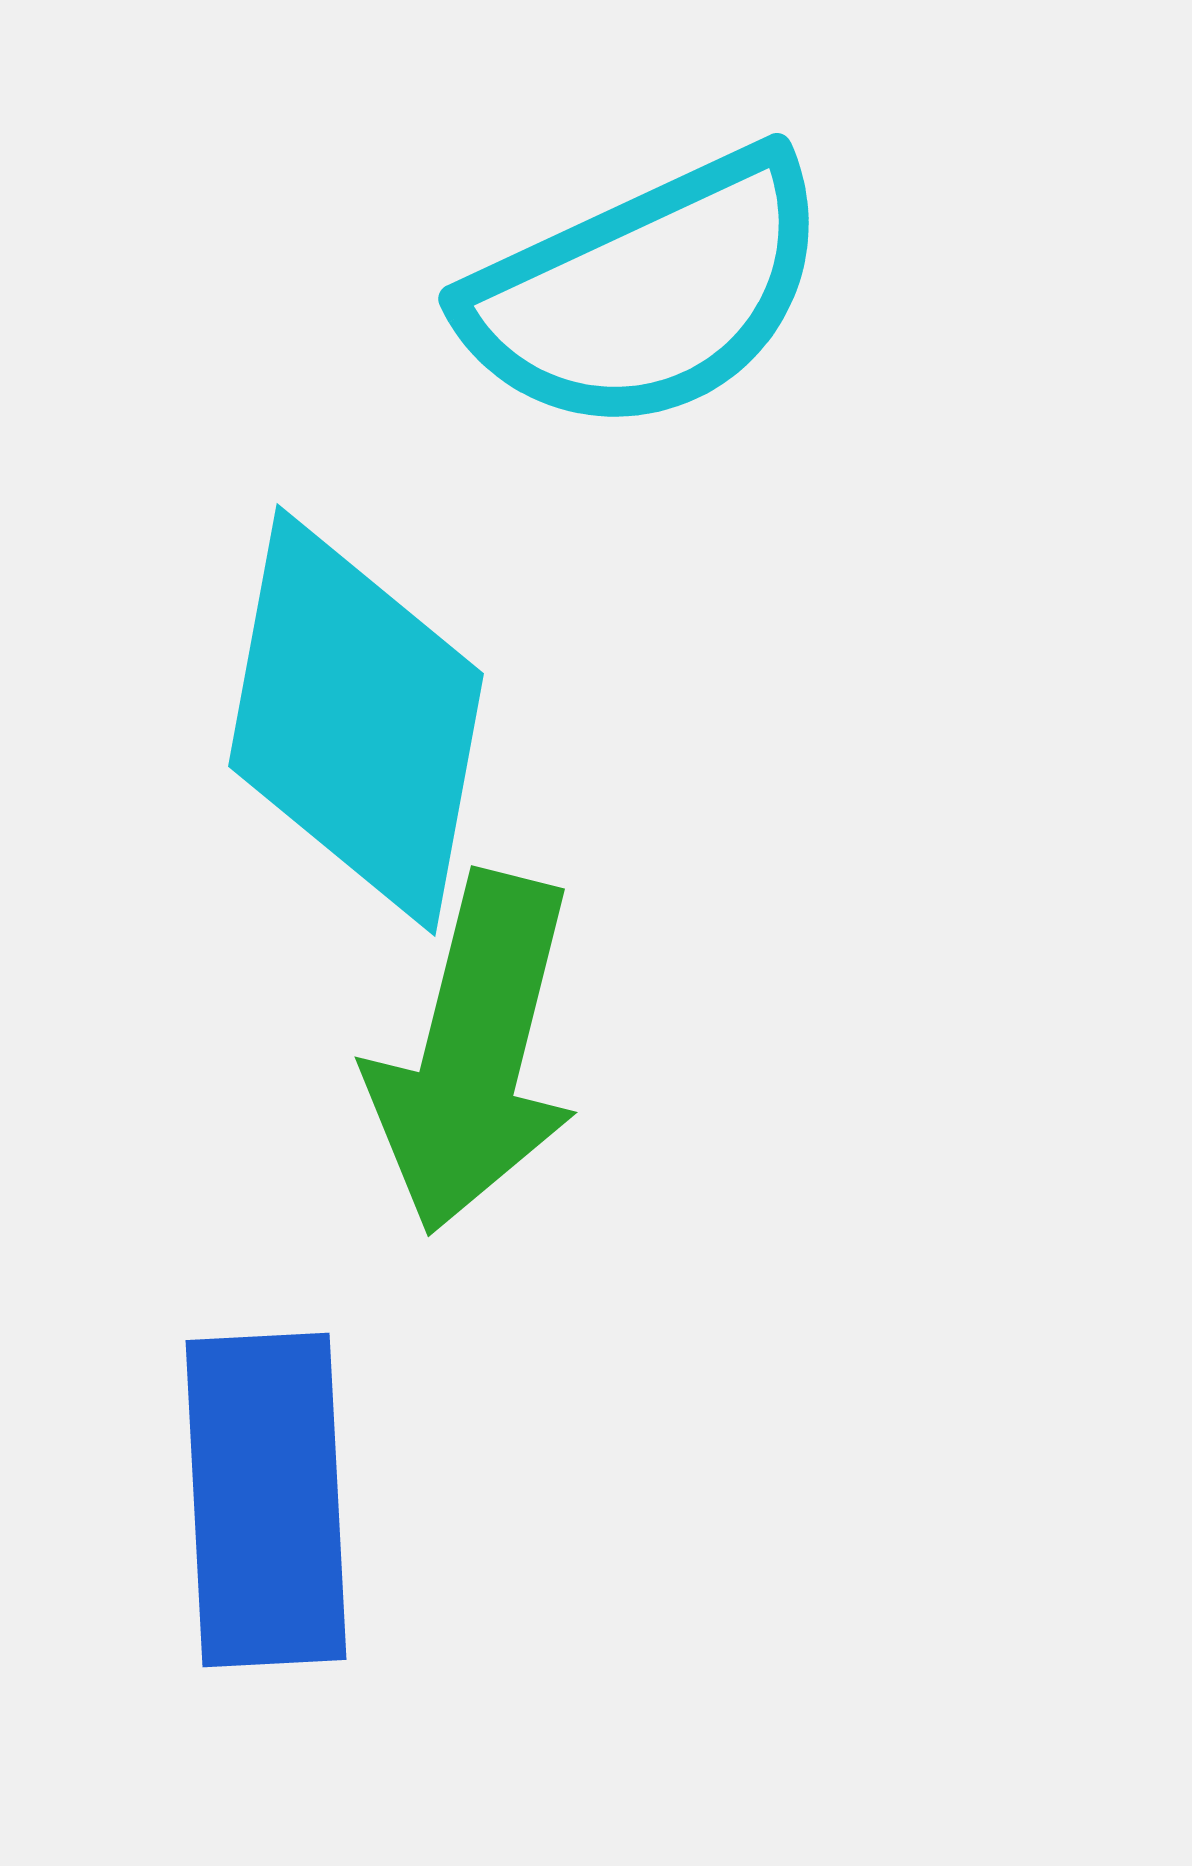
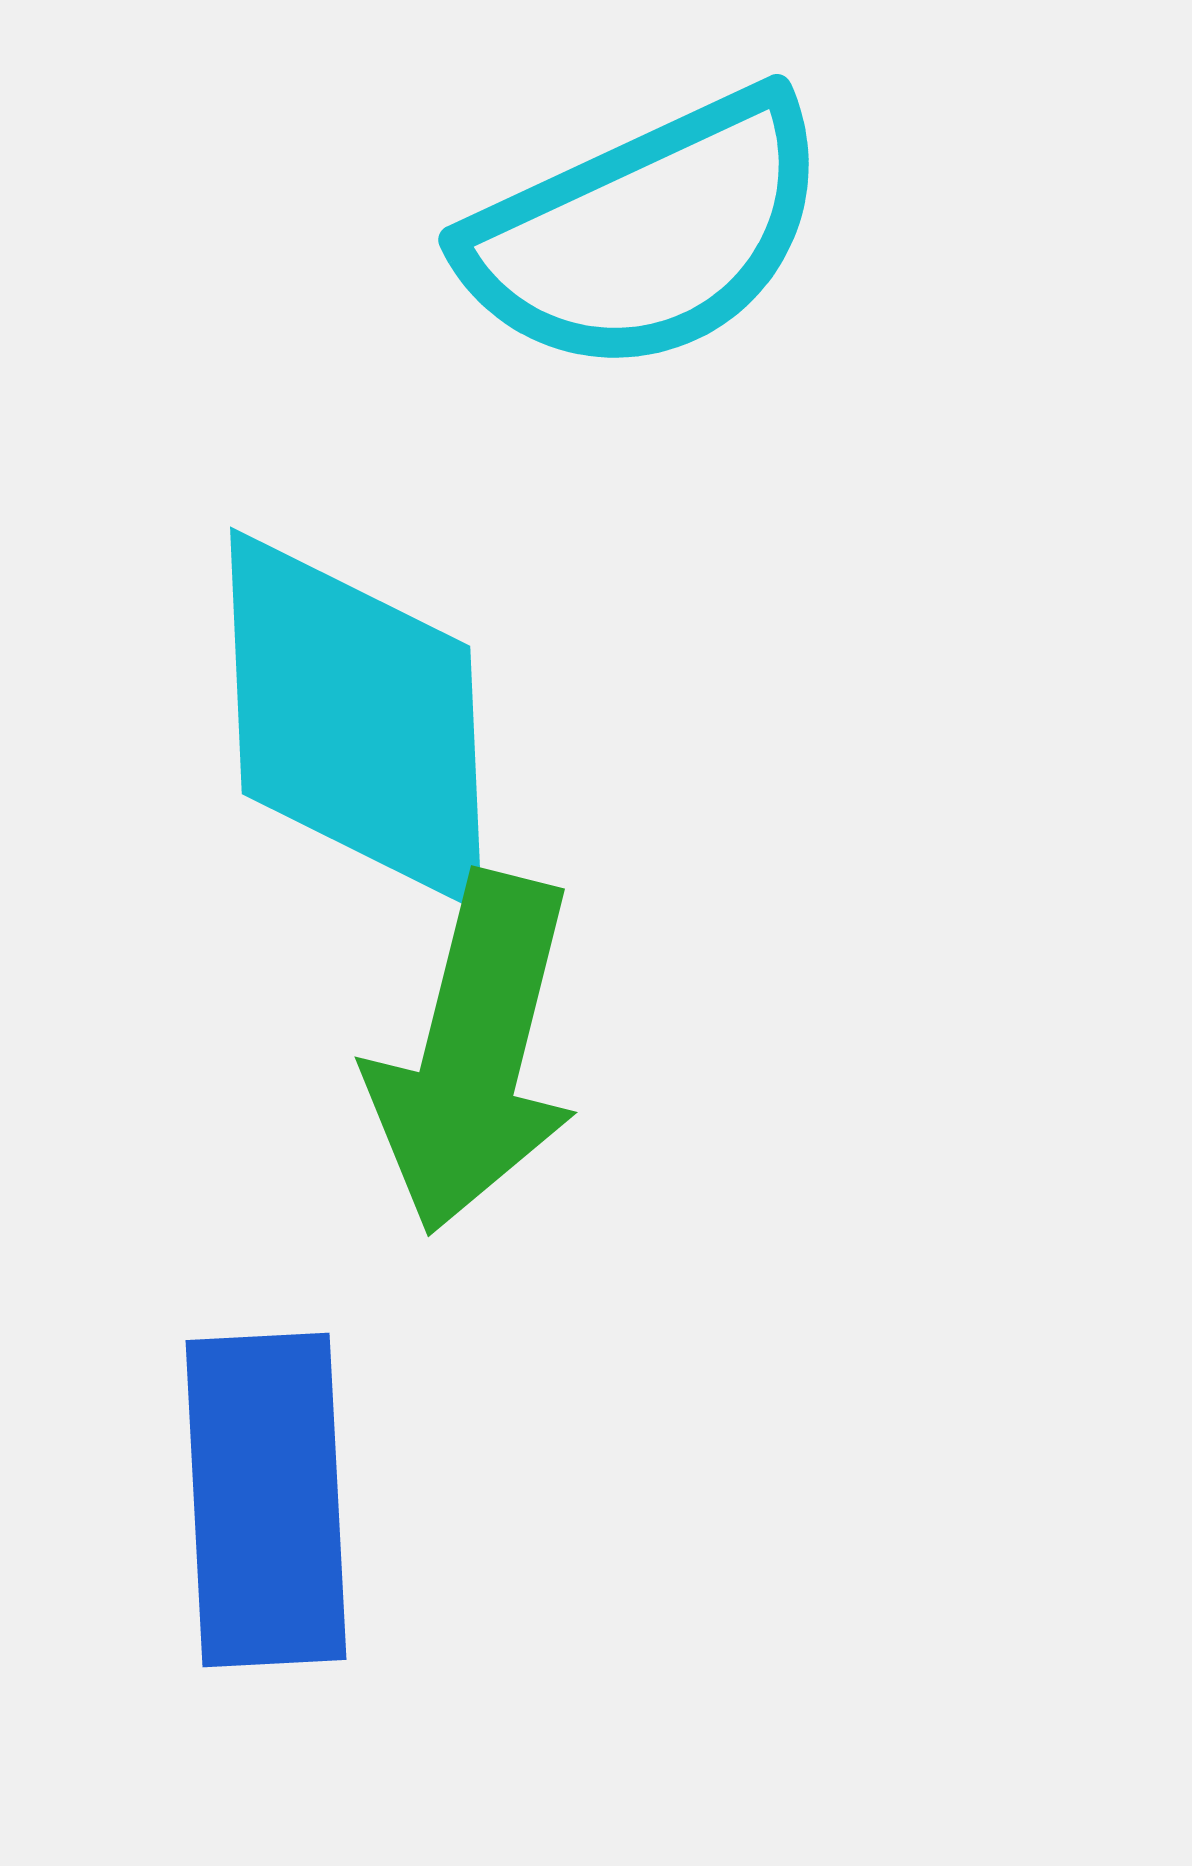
cyan semicircle: moved 59 px up
cyan diamond: rotated 13 degrees counterclockwise
